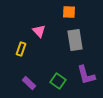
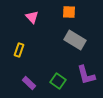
pink triangle: moved 7 px left, 14 px up
gray rectangle: rotated 50 degrees counterclockwise
yellow rectangle: moved 2 px left, 1 px down
